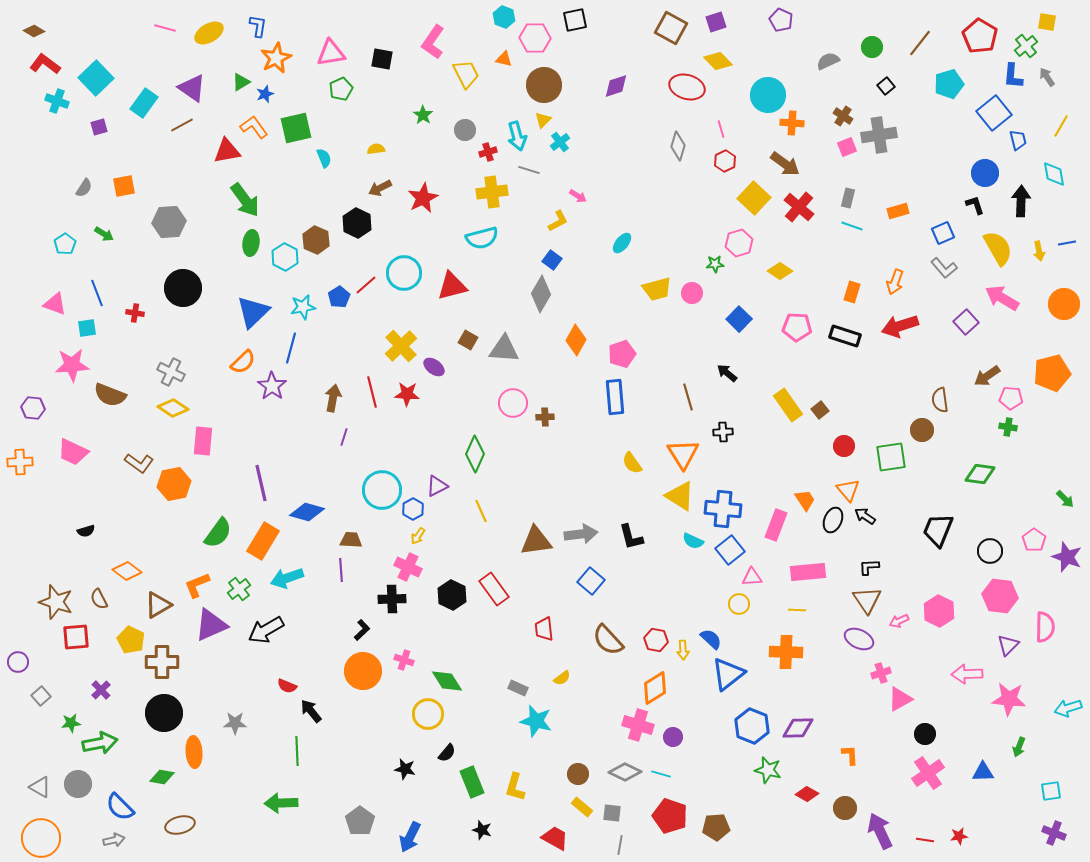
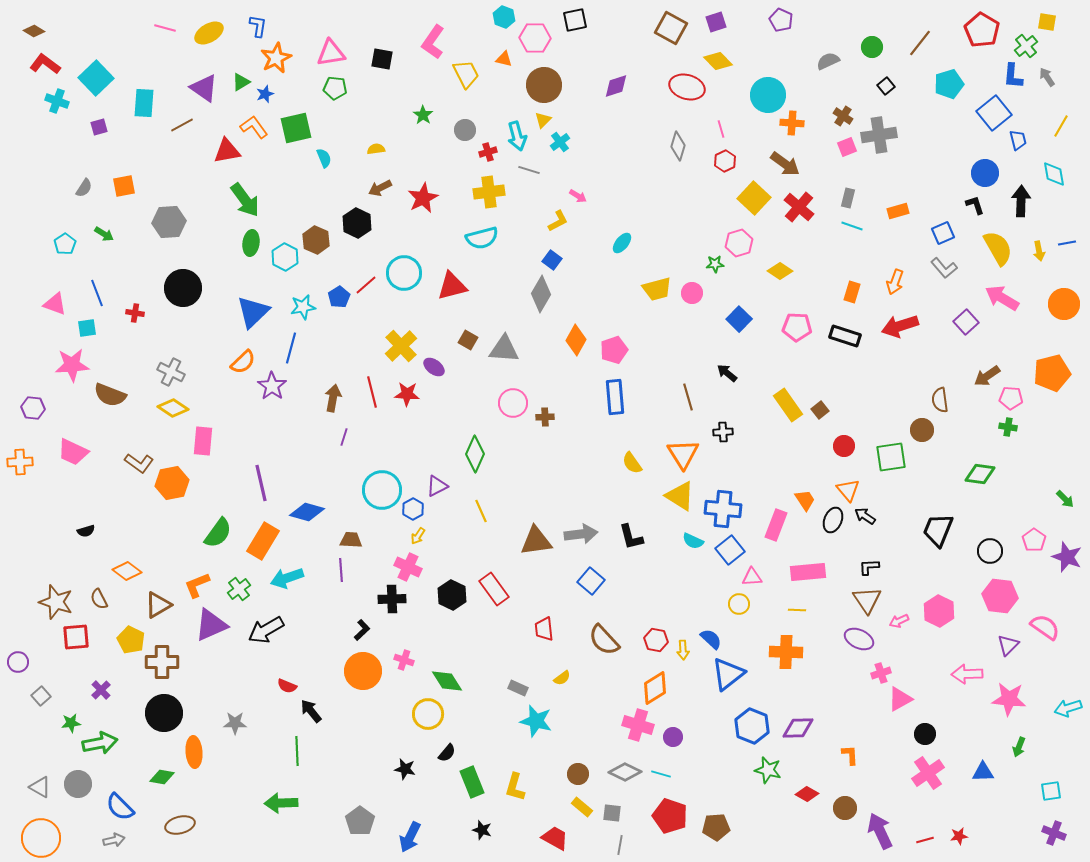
red pentagon at (980, 36): moved 2 px right, 6 px up
purple triangle at (192, 88): moved 12 px right
green pentagon at (341, 89): moved 6 px left, 1 px up; rotated 30 degrees clockwise
cyan rectangle at (144, 103): rotated 32 degrees counterclockwise
yellow cross at (492, 192): moved 3 px left
pink pentagon at (622, 354): moved 8 px left, 4 px up
orange hexagon at (174, 484): moved 2 px left, 1 px up
pink semicircle at (1045, 627): rotated 56 degrees counterclockwise
brown semicircle at (608, 640): moved 4 px left
red line at (925, 840): rotated 24 degrees counterclockwise
